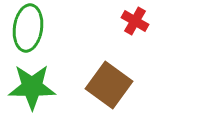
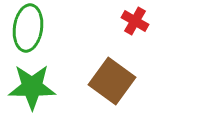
brown square: moved 3 px right, 4 px up
